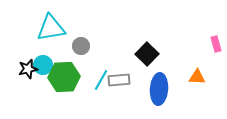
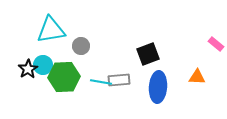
cyan triangle: moved 2 px down
pink rectangle: rotated 35 degrees counterclockwise
black square: moved 1 px right; rotated 25 degrees clockwise
black star: rotated 18 degrees counterclockwise
cyan line: moved 2 px down; rotated 70 degrees clockwise
blue ellipse: moved 1 px left, 2 px up
